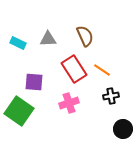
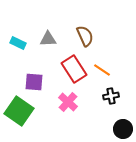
pink cross: moved 1 px left, 1 px up; rotated 30 degrees counterclockwise
